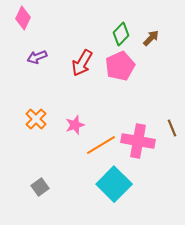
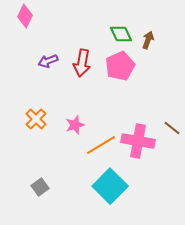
pink diamond: moved 2 px right, 2 px up
green diamond: rotated 70 degrees counterclockwise
brown arrow: moved 3 px left, 2 px down; rotated 24 degrees counterclockwise
purple arrow: moved 11 px right, 4 px down
red arrow: rotated 20 degrees counterclockwise
brown line: rotated 30 degrees counterclockwise
cyan square: moved 4 px left, 2 px down
